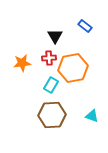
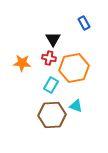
blue rectangle: moved 1 px left, 3 px up; rotated 24 degrees clockwise
black triangle: moved 2 px left, 3 px down
red cross: rotated 16 degrees clockwise
orange star: rotated 12 degrees clockwise
orange hexagon: moved 1 px right
cyan triangle: moved 16 px left, 10 px up
